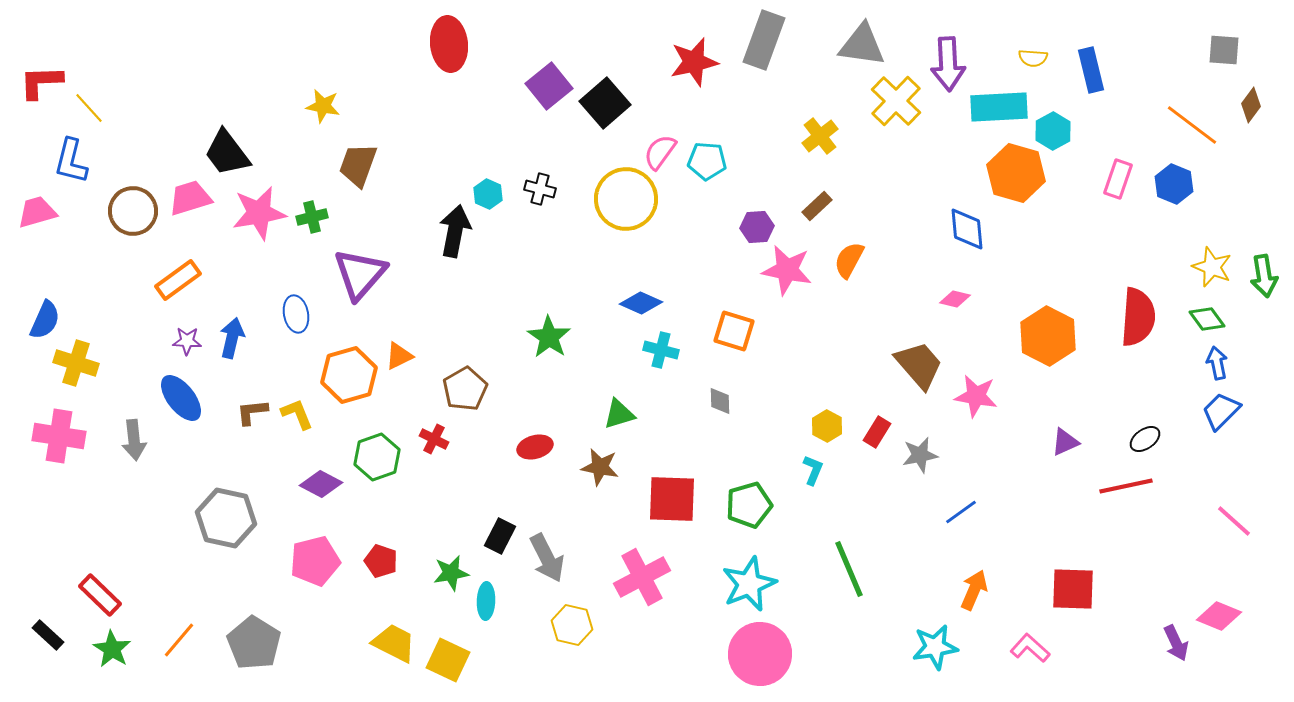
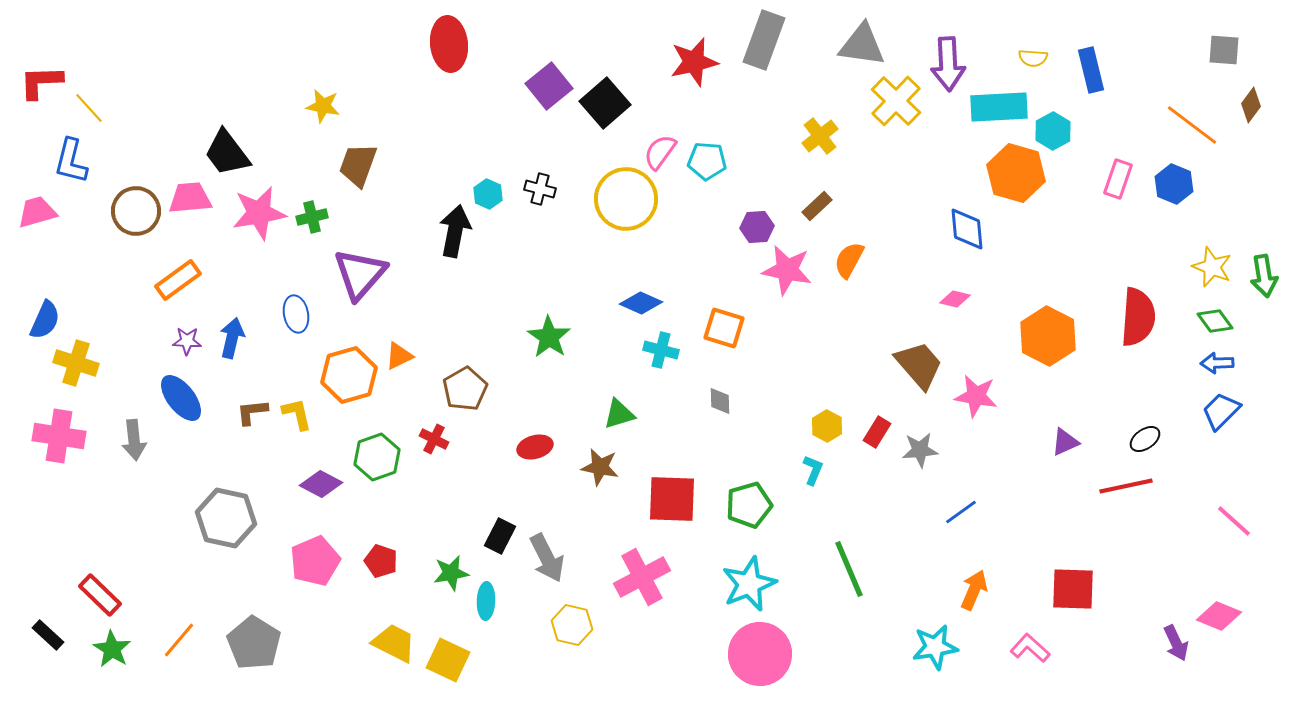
pink trapezoid at (190, 198): rotated 12 degrees clockwise
brown circle at (133, 211): moved 3 px right
green diamond at (1207, 319): moved 8 px right, 2 px down
orange square at (734, 331): moved 10 px left, 3 px up
blue arrow at (1217, 363): rotated 80 degrees counterclockwise
yellow L-shape at (297, 414): rotated 9 degrees clockwise
gray star at (920, 455): moved 5 px up; rotated 6 degrees clockwise
pink pentagon at (315, 561): rotated 9 degrees counterclockwise
